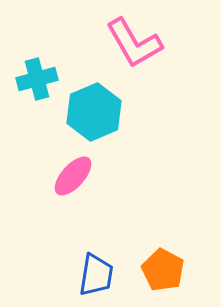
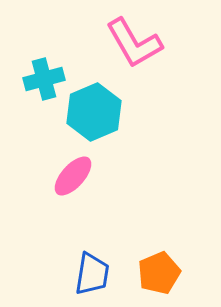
cyan cross: moved 7 px right
orange pentagon: moved 4 px left, 3 px down; rotated 21 degrees clockwise
blue trapezoid: moved 4 px left, 1 px up
